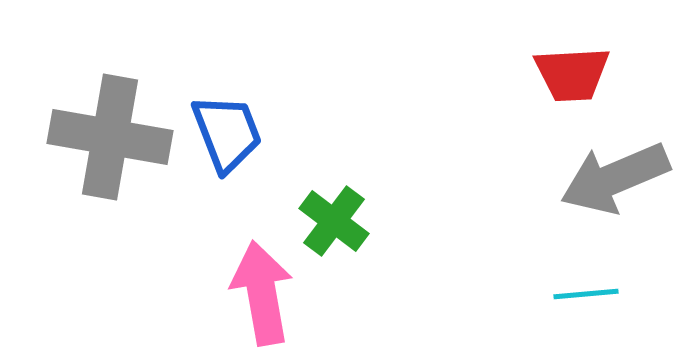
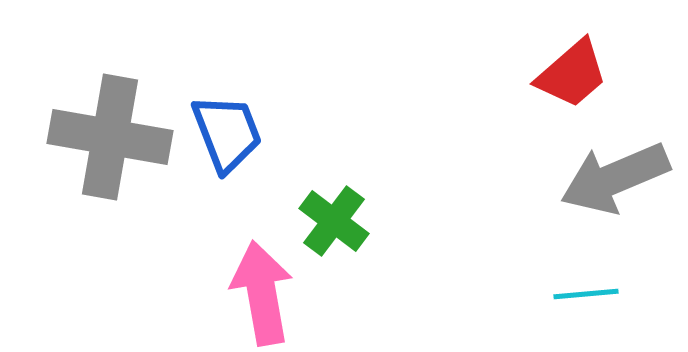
red trapezoid: rotated 38 degrees counterclockwise
